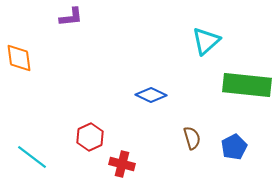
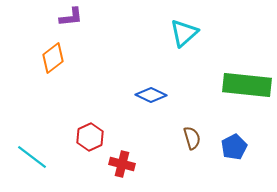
cyan triangle: moved 22 px left, 8 px up
orange diamond: moved 34 px right; rotated 60 degrees clockwise
